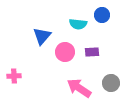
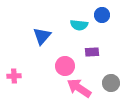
cyan semicircle: moved 1 px right, 1 px down
pink circle: moved 14 px down
